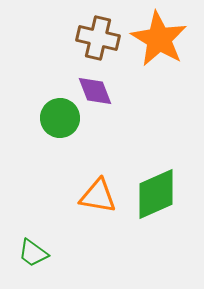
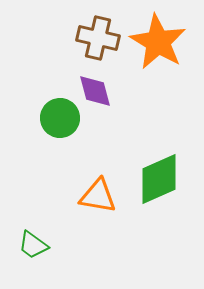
orange star: moved 1 px left, 3 px down
purple diamond: rotated 6 degrees clockwise
green diamond: moved 3 px right, 15 px up
green trapezoid: moved 8 px up
